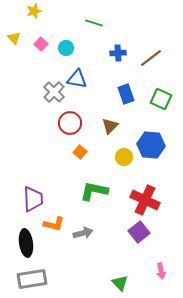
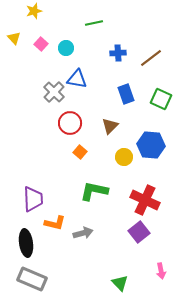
green line: rotated 30 degrees counterclockwise
orange L-shape: moved 1 px right, 1 px up
gray rectangle: rotated 32 degrees clockwise
